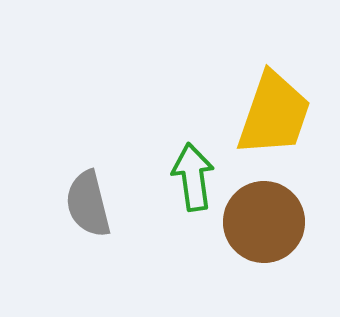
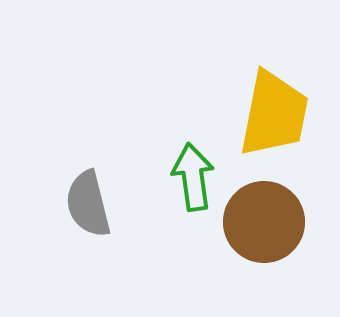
yellow trapezoid: rotated 8 degrees counterclockwise
